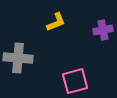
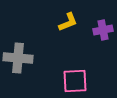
yellow L-shape: moved 12 px right
pink square: rotated 12 degrees clockwise
